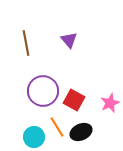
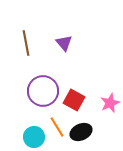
purple triangle: moved 5 px left, 3 px down
